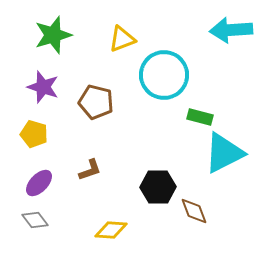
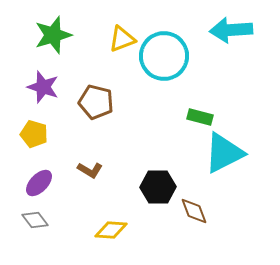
cyan circle: moved 19 px up
brown L-shape: rotated 50 degrees clockwise
